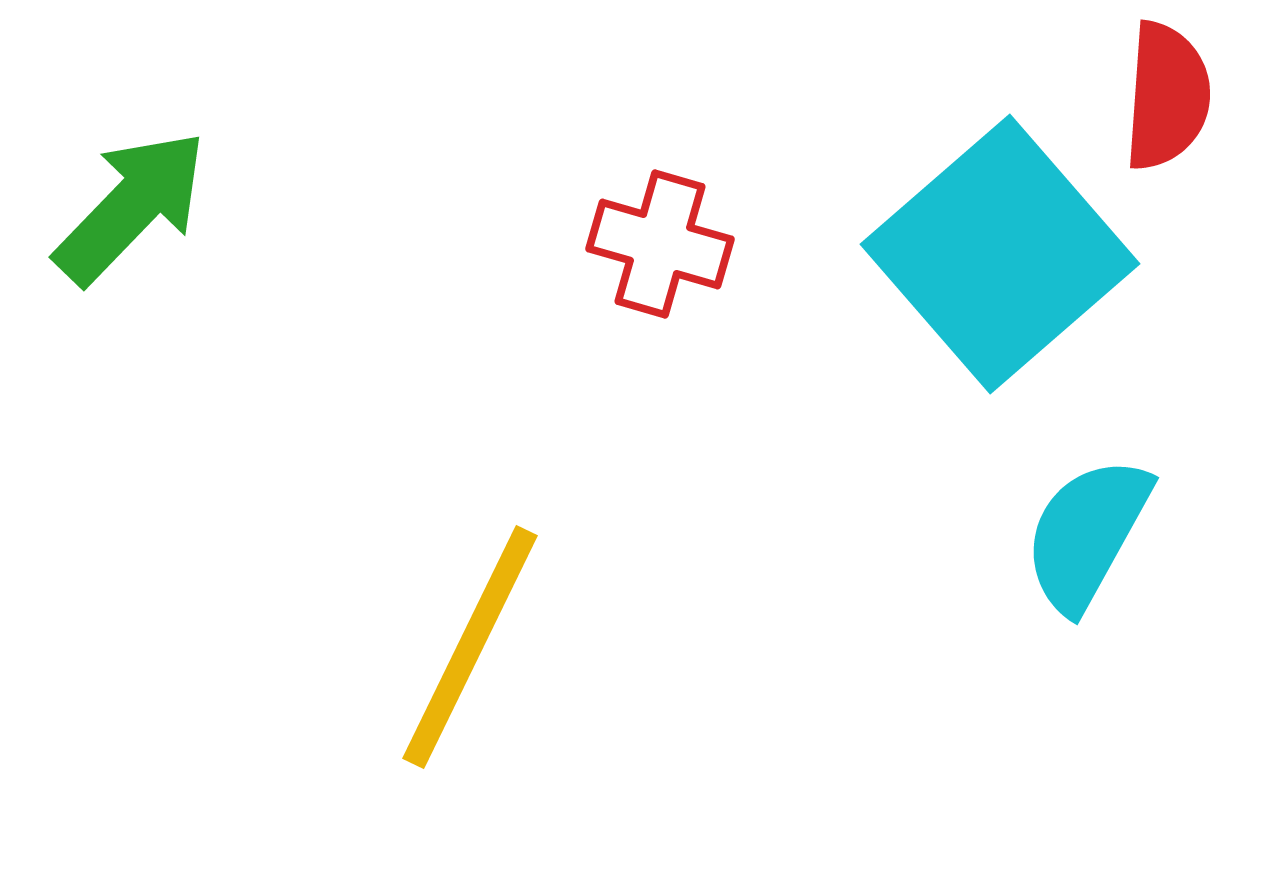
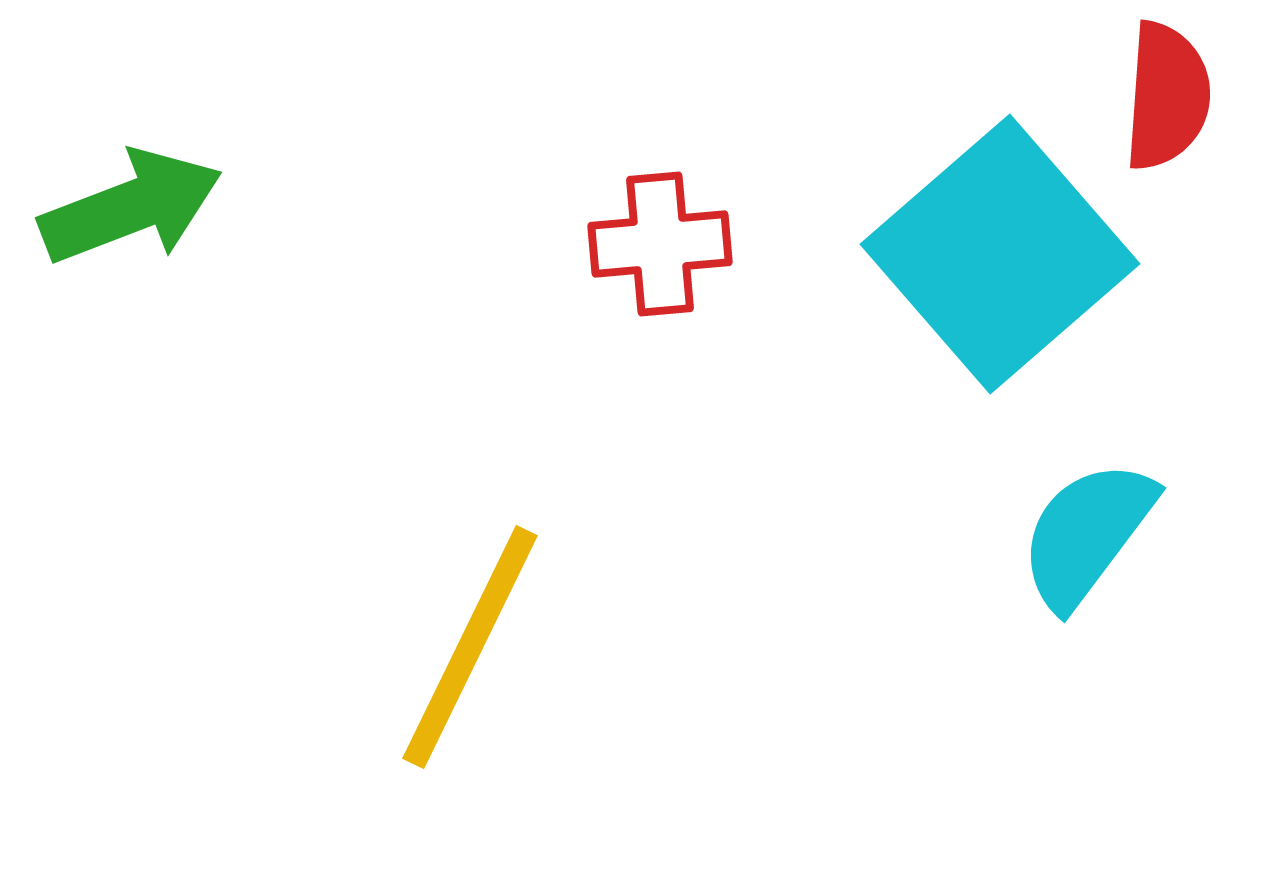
green arrow: rotated 25 degrees clockwise
red cross: rotated 21 degrees counterclockwise
cyan semicircle: rotated 8 degrees clockwise
